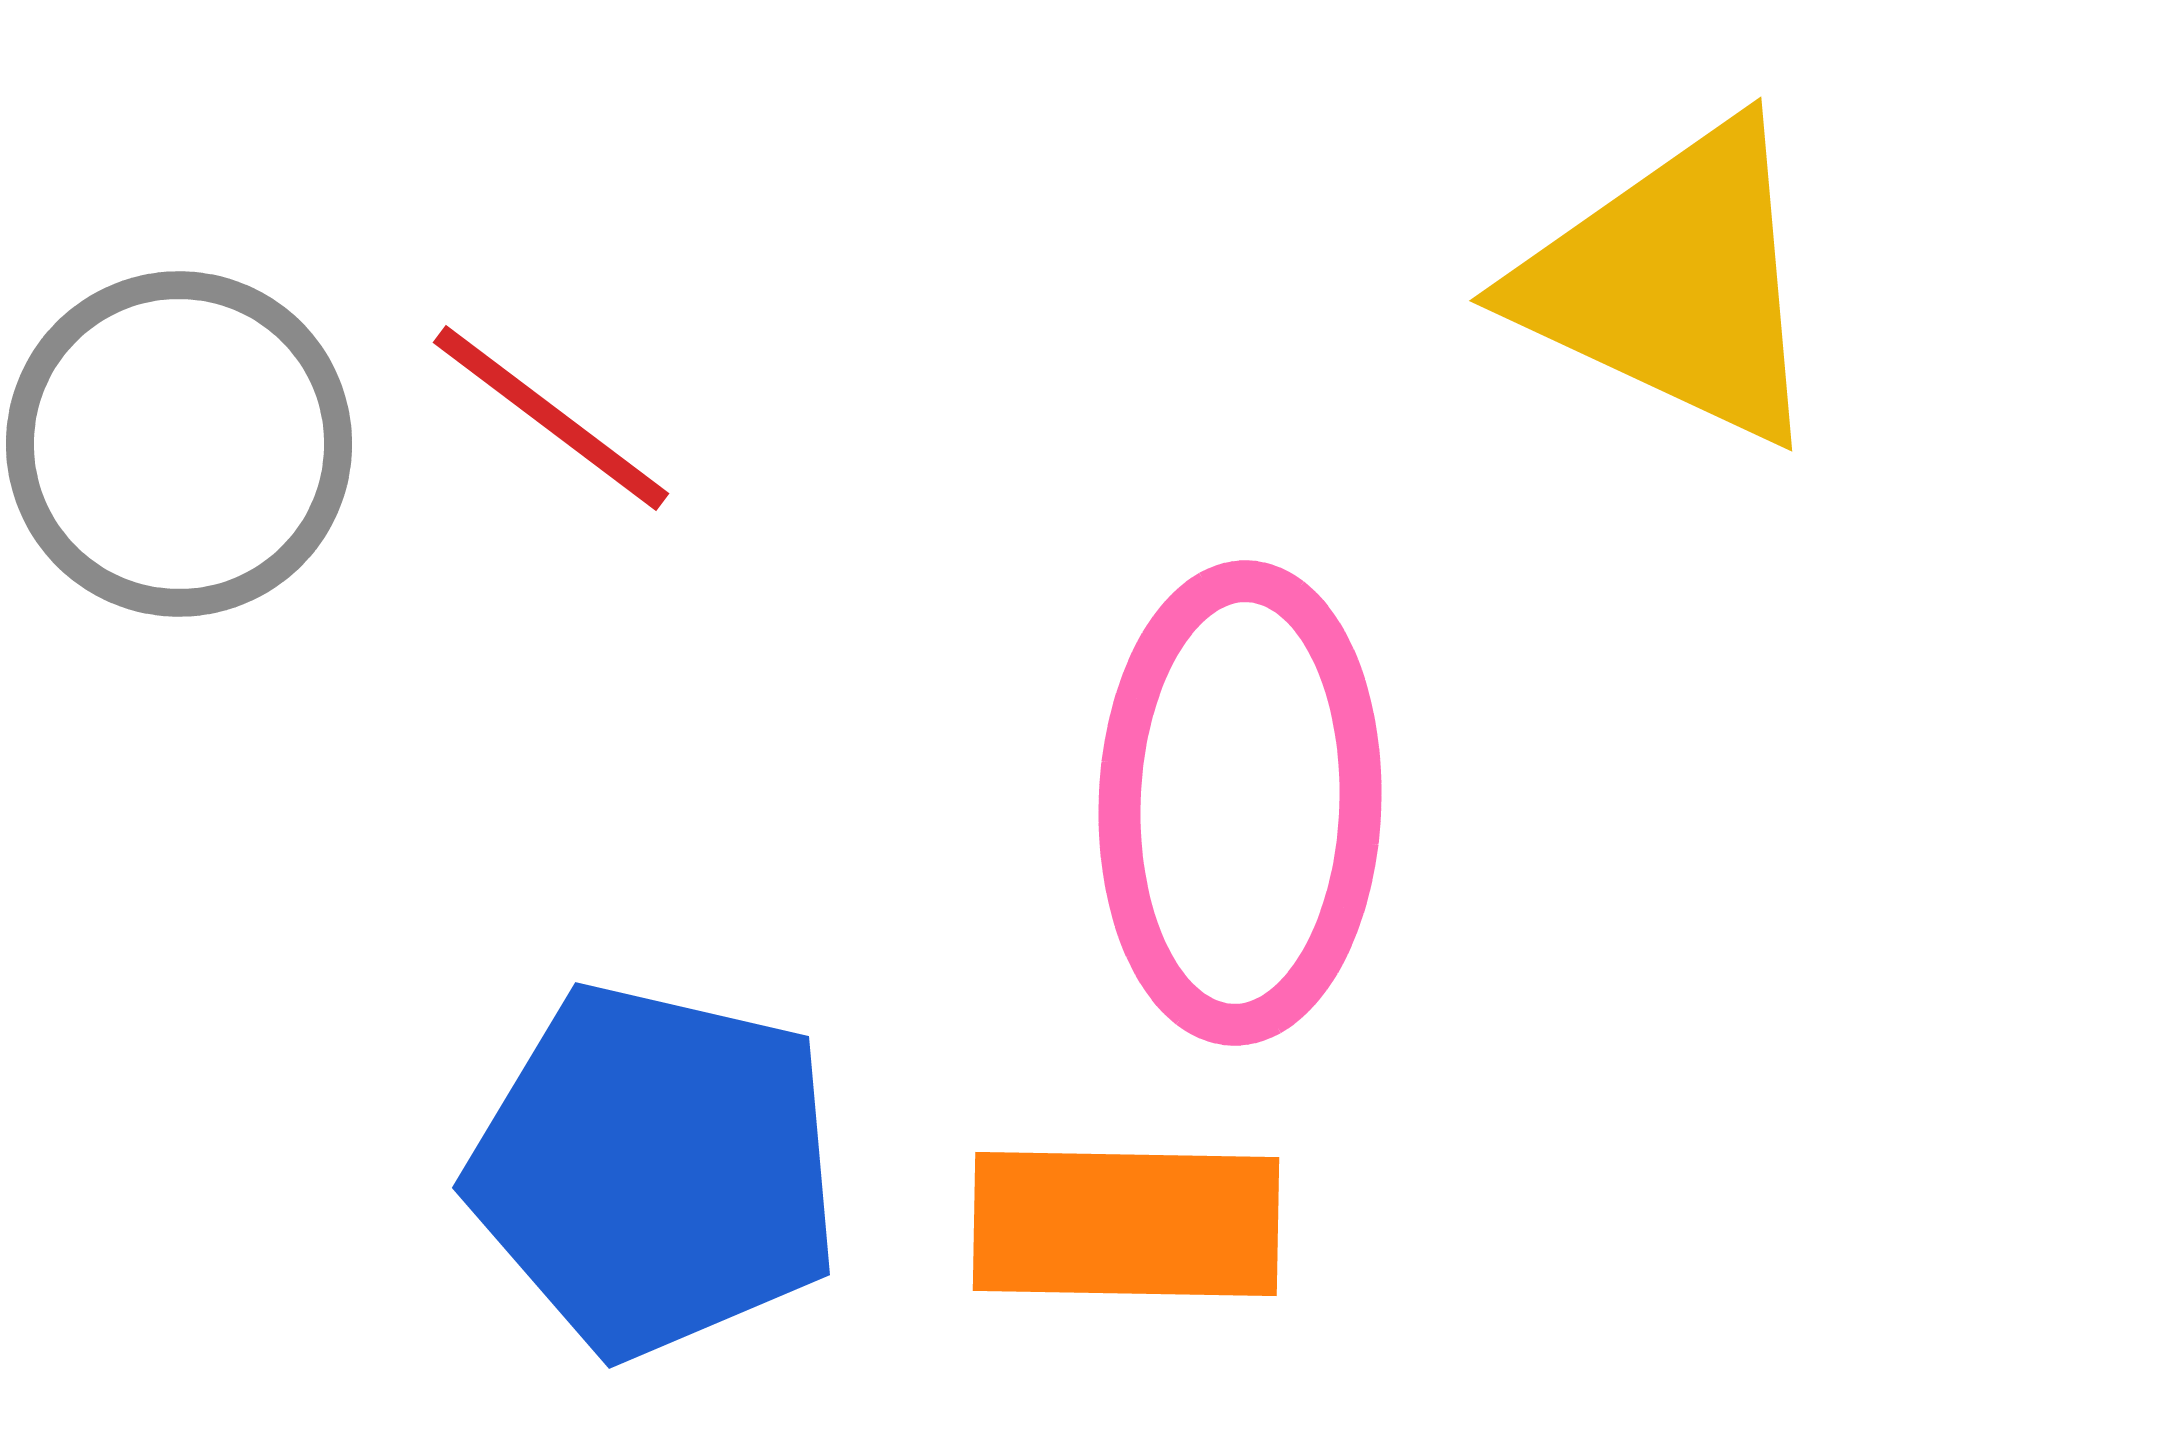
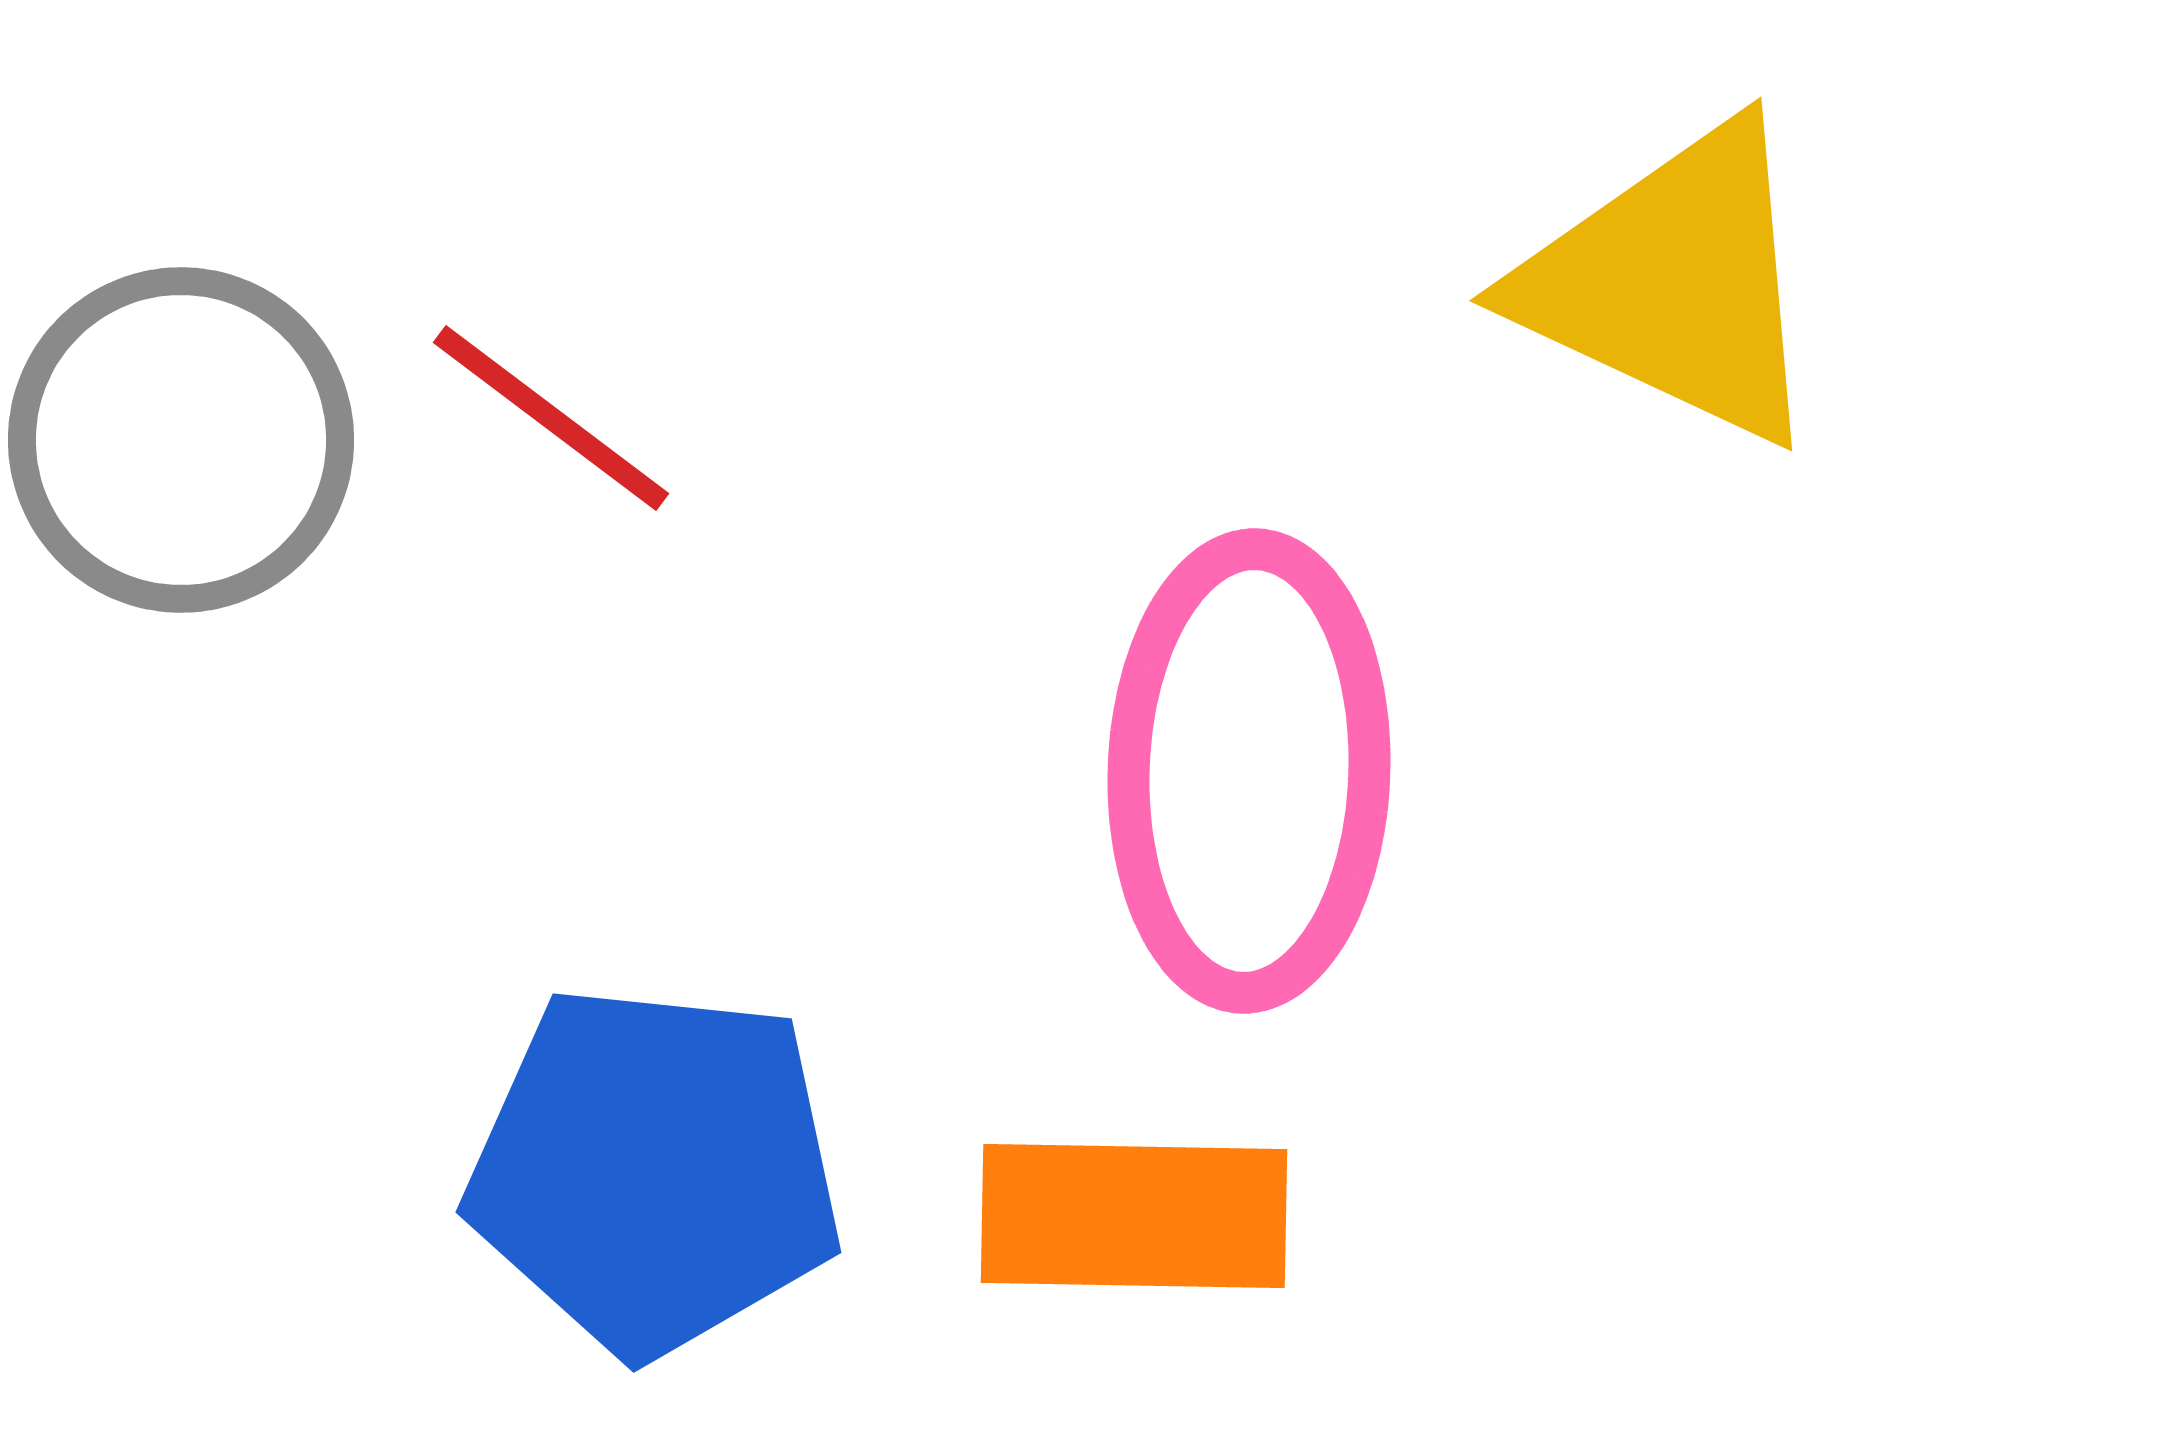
gray circle: moved 2 px right, 4 px up
pink ellipse: moved 9 px right, 32 px up
blue pentagon: rotated 7 degrees counterclockwise
orange rectangle: moved 8 px right, 8 px up
